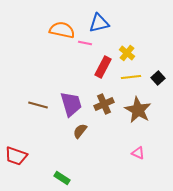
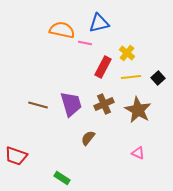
brown semicircle: moved 8 px right, 7 px down
